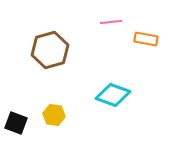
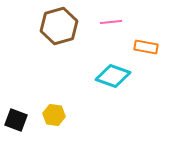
orange rectangle: moved 8 px down
brown hexagon: moved 9 px right, 24 px up
cyan diamond: moved 19 px up
black square: moved 3 px up
